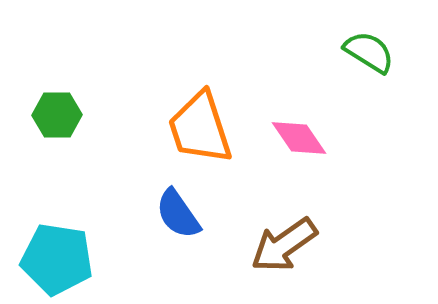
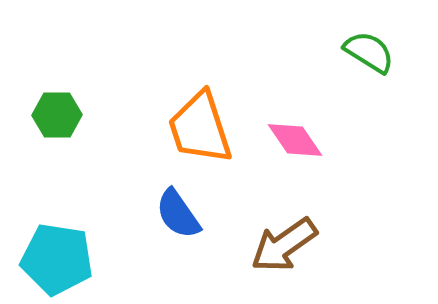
pink diamond: moved 4 px left, 2 px down
